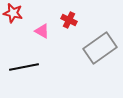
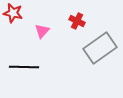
red cross: moved 8 px right, 1 px down
pink triangle: rotated 42 degrees clockwise
black line: rotated 12 degrees clockwise
